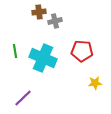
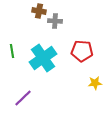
brown cross: moved 1 px up; rotated 16 degrees clockwise
gray cross: rotated 16 degrees clockwise
green line: moved 3 px left
cyan cross: rotated 32 degrees clockwise
